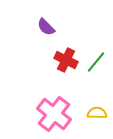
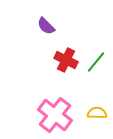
purple semicircle: moved 1 px up
pink cross: moved 1 px right, 1 px down
